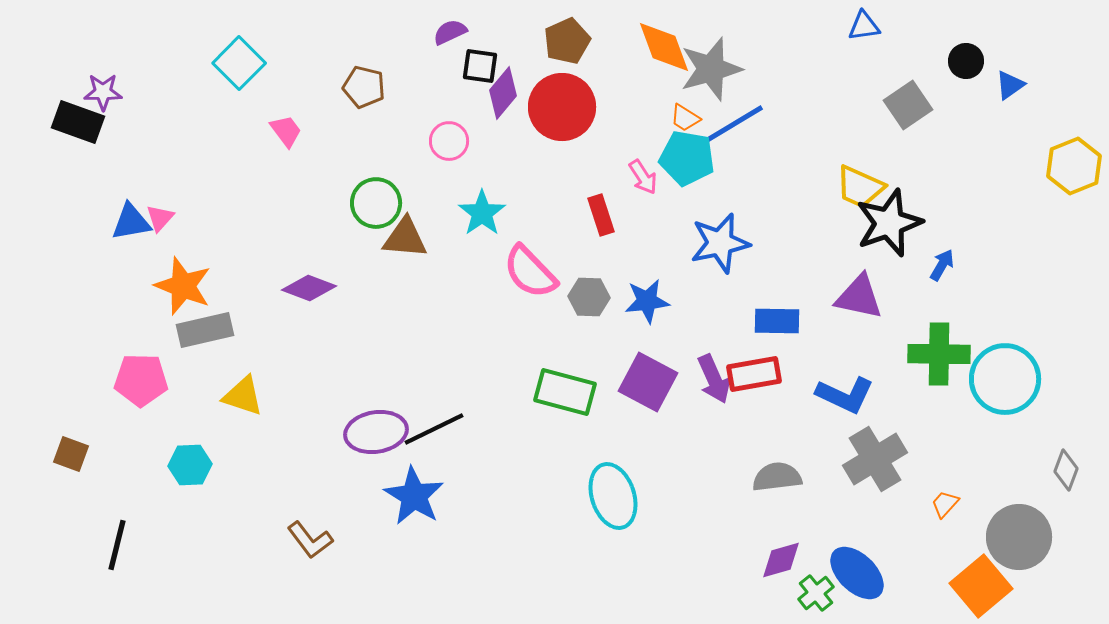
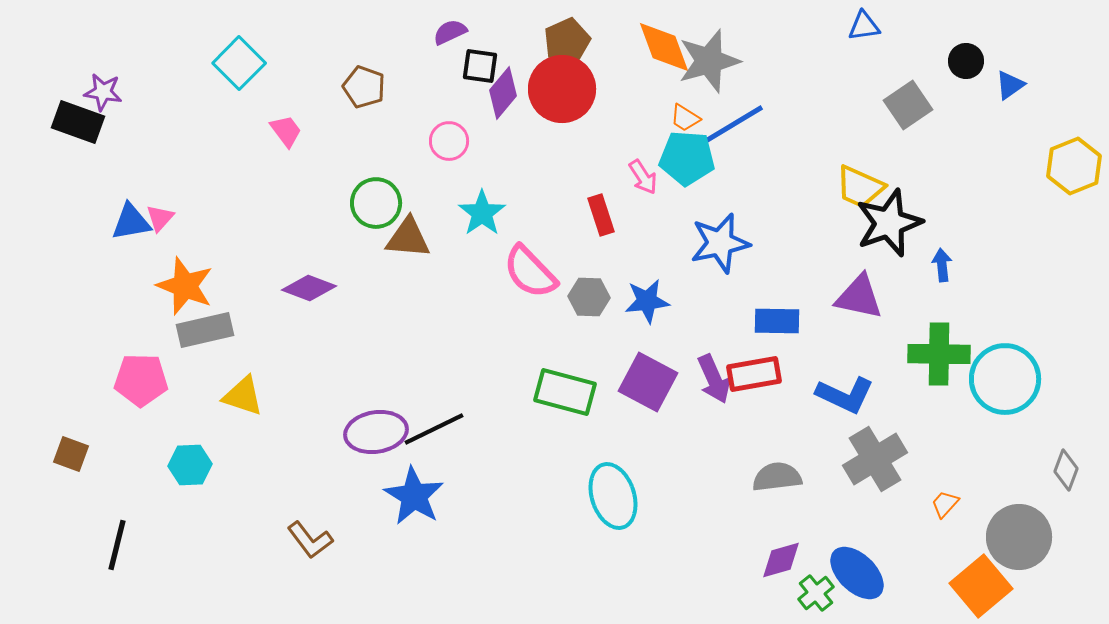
gray star at (711, 69): moved 2 px left, 8 px up
brown pentagon at (364, 87): rotated 6 degrees clockwise
purple star at (103, 92): rotated 9 degrees clockwise
red circle at (562, 107): moved 18 px up
cyan pentagon at (687, 158): rotated 6 degrees counterclockwise
brown triangle at (405, 238): moved 3 px right
blue arrow at (942, 265): rotated 36 degrees counterclockwise
orange star at (183, 286): moved 2 px right
